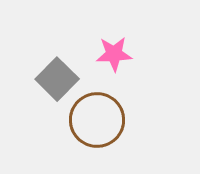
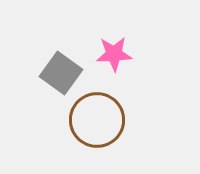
gray square: moved 4 px right, 6 px up; rotated 9 degrees counterclockwise
